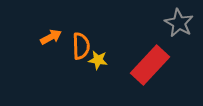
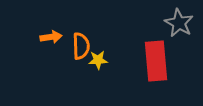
orange arrow: rotated 20 degrees clockwise
yellow star: rotated 12 degrees counterclockwise
red rectangle: moved 6 px right, 4 px up; rotated 48 degrees counterclockwise
